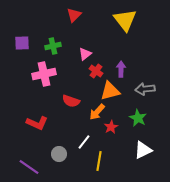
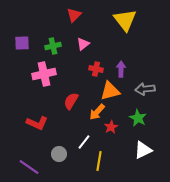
pink triangle: moved 2 px left, 10 px up
red cross: moved 2 px up; rotated 24 degrees counterclockwise
red semicircle: rotated 102 degrees clockwise
